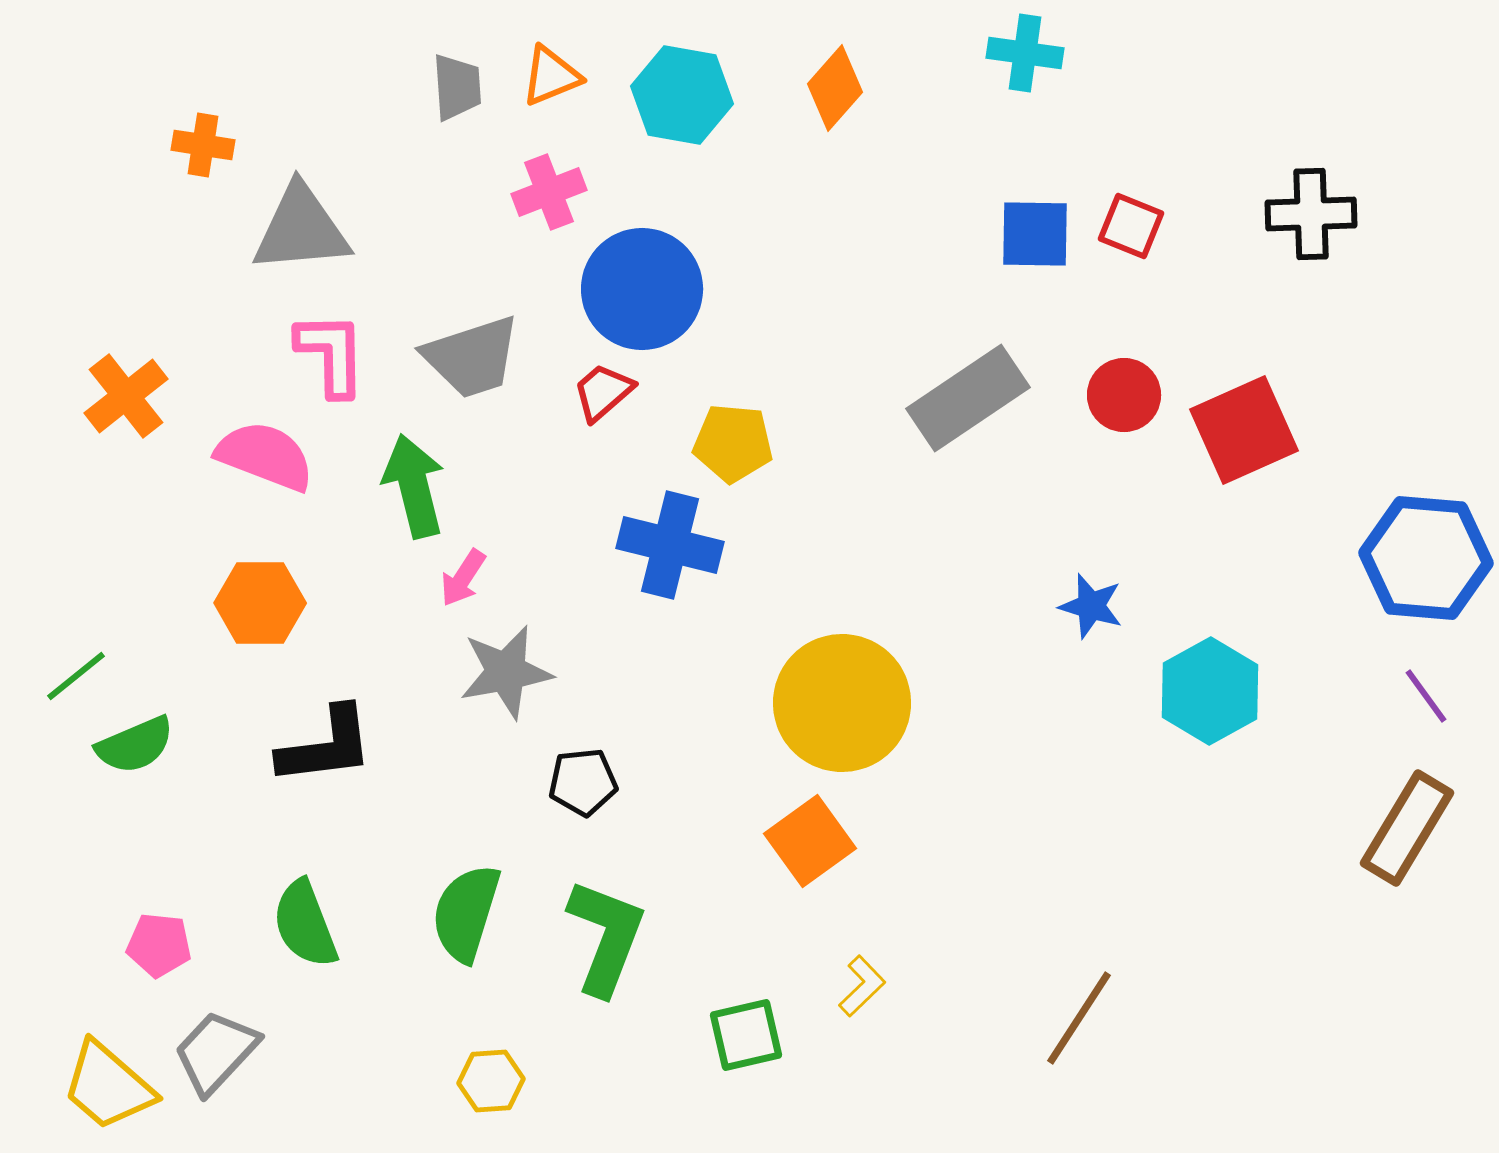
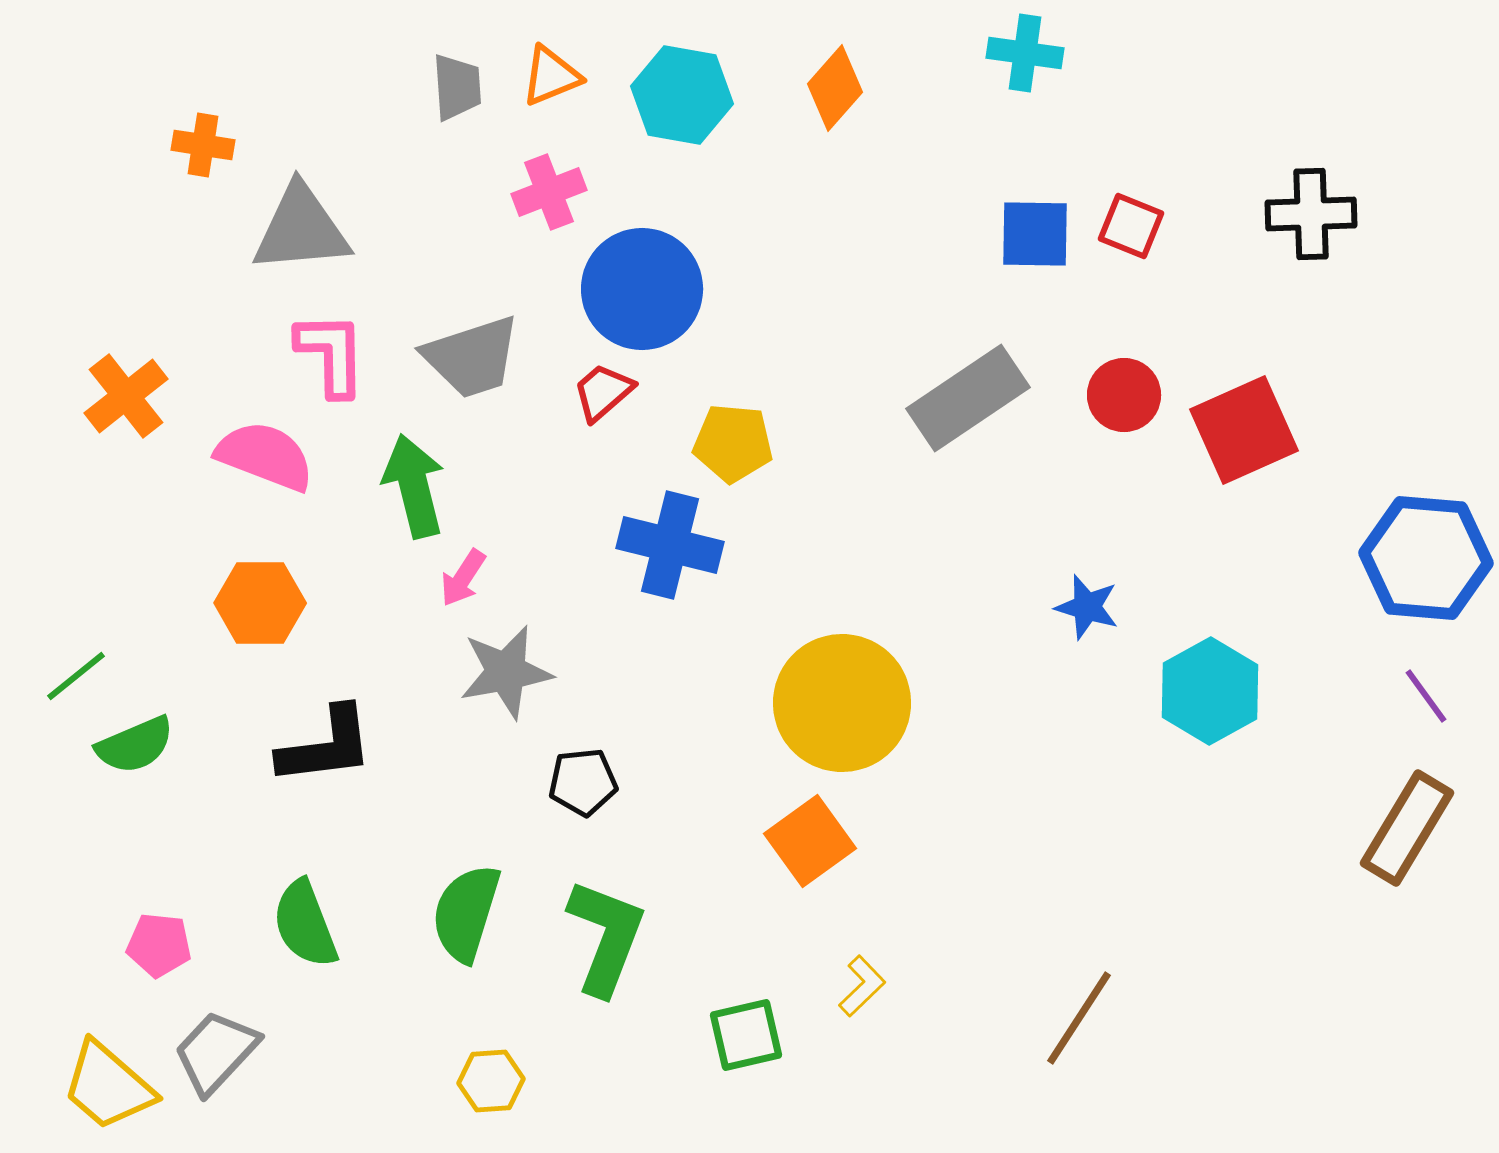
blue star at (1091, 606): moved 4 px left, 1 px down
